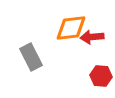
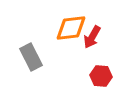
red arrow: rotated 55 degrees counterclockwise
